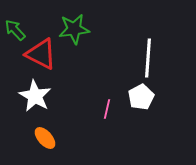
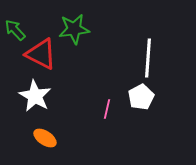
orange ellipse: rotated 15 degrees counterclockwise
